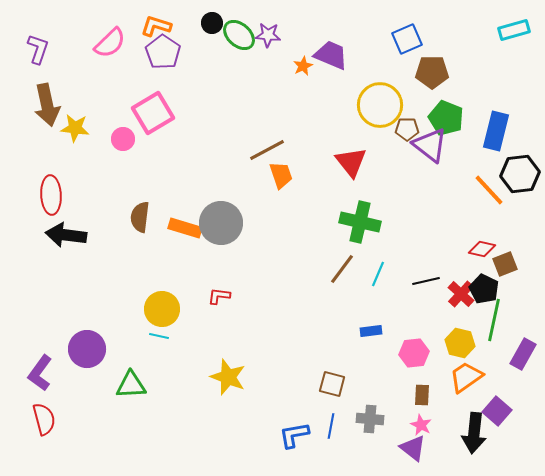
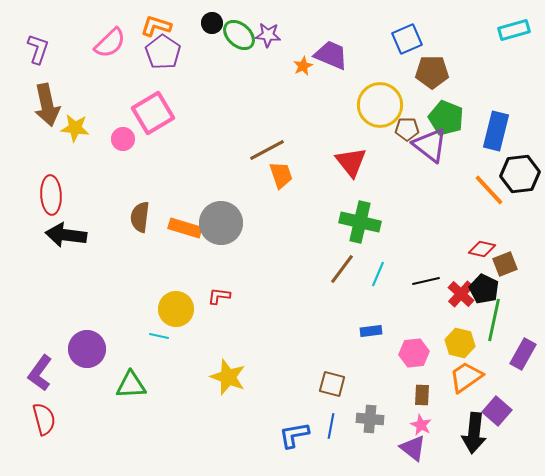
yellow circle at (162, 309): moved 14 px right
